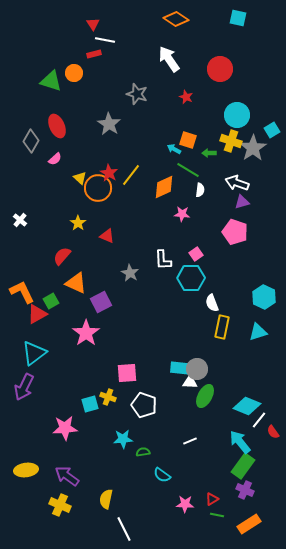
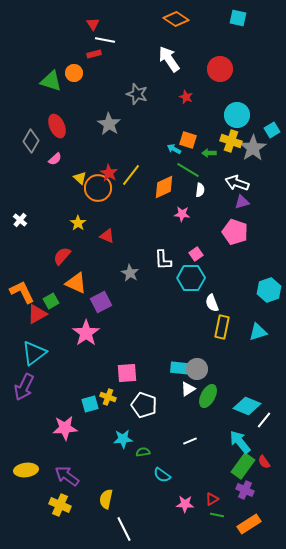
cyan hexagon at (264, 297): moved 5 px right, 7 px up; rotated 15 degrees clockwise
white triangle at (190, 382): moved 2 px left, 7 px down; rotated 35 degrees counterclockwise
green ellipse at (205, 396): moved 3 px right
white line at (259, 420): moved 5 px right
red semicircle at (273, 432): moved 9 px left, 30 px down
